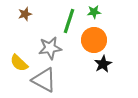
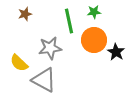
green line: rotated 30 degrees counterclockwise
black star: moved 13 px right, 12 px up; rotated 12 degrees counterclockwise
